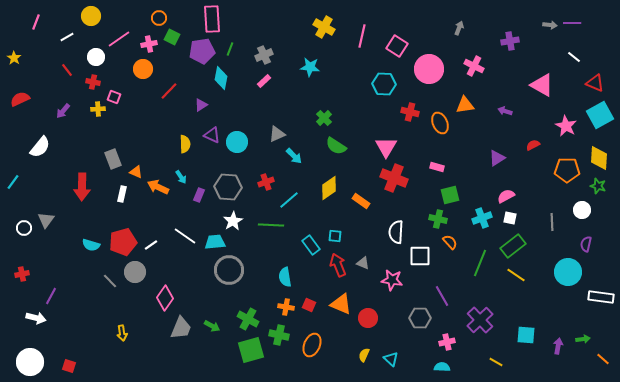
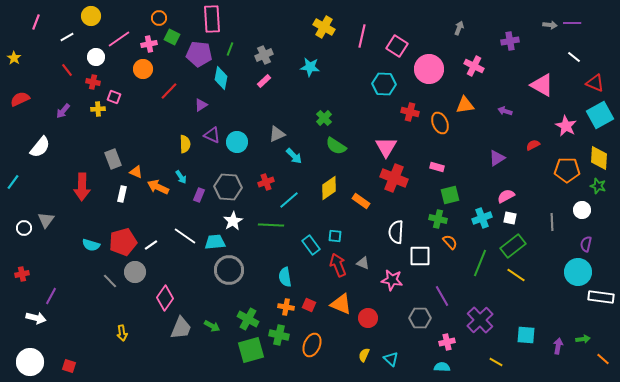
purple pentagon at (202, 51): moved 3 px left, 3 px down; rotated 15 degrees clockwise
cyan circle at (568, 272): moved 10 px right
